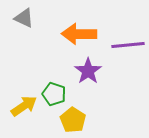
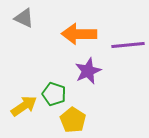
purple star: rotated 12 degrees clockwise
